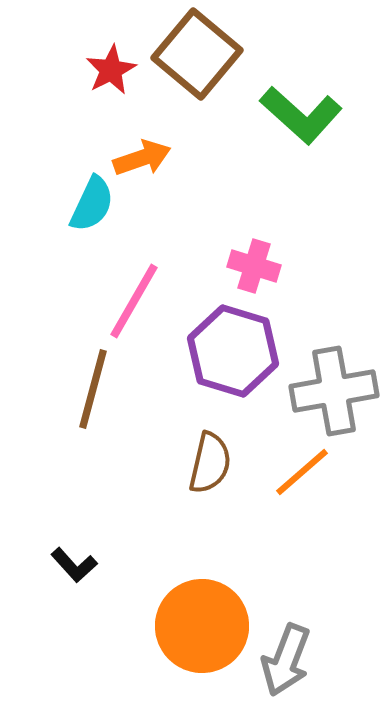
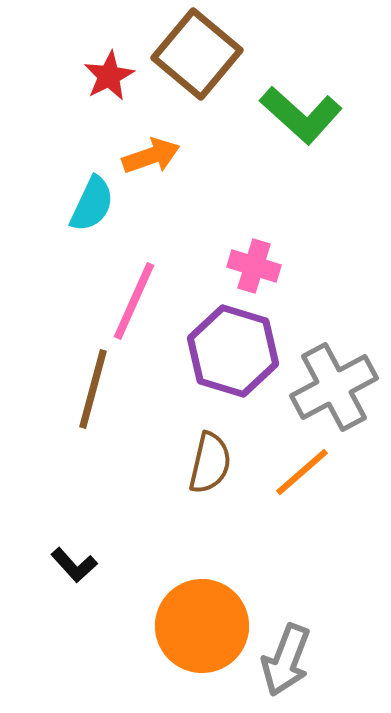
red star: moved 2 px left, 6 px down
orange arrow: moved 9 px right, 2 px up
pink line: rotated 6 degrees counterclockwise
gray cross: moved 4 px up; rotated 18 degrees counterclockwise
